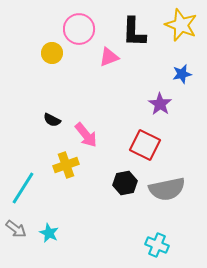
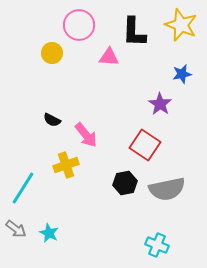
pink circle: moved 4 px up
pink triangle: rotated 25 degrees clockwise
red square: rotated 8 degrees clockwise
